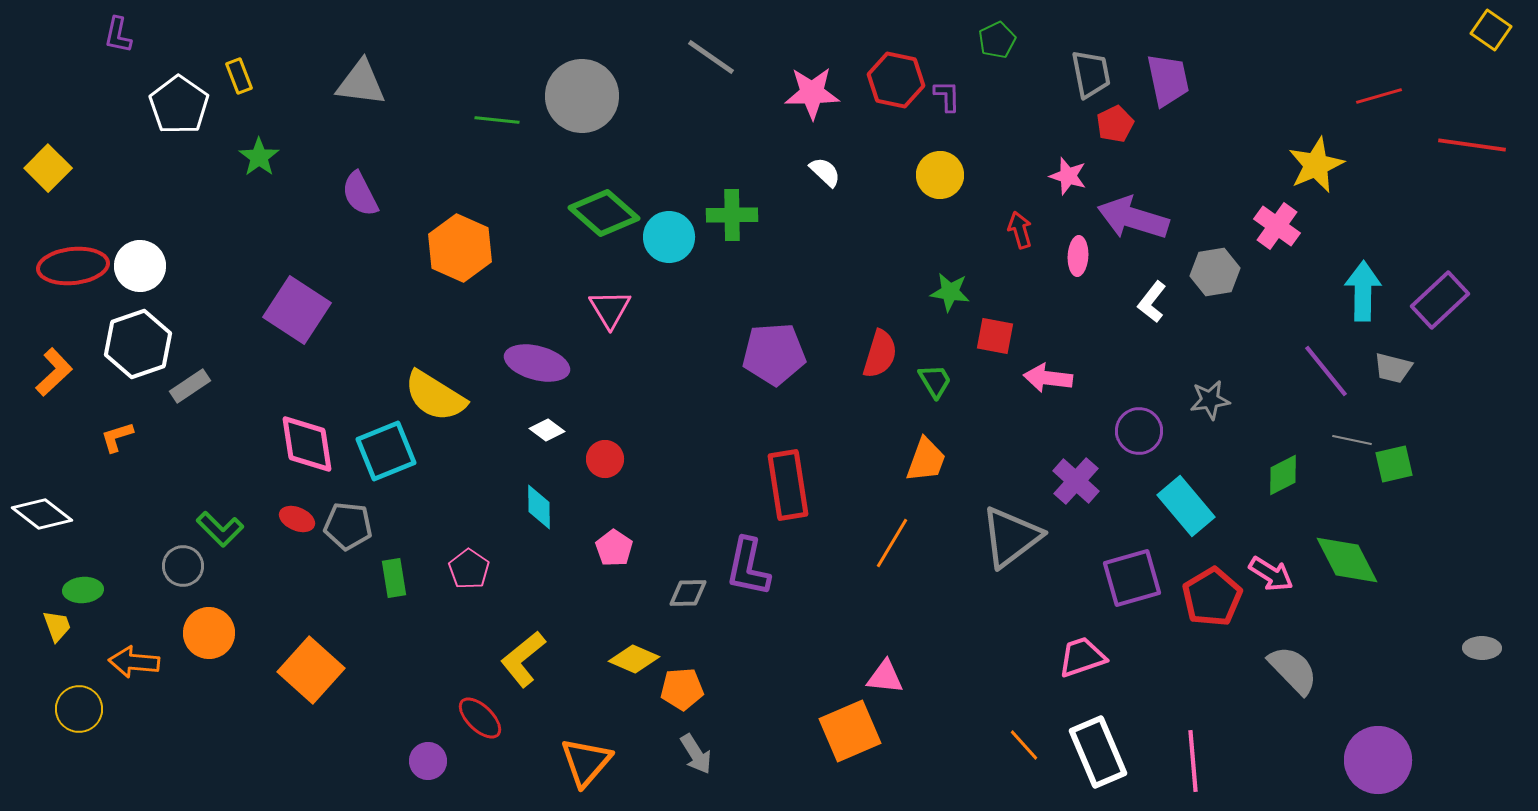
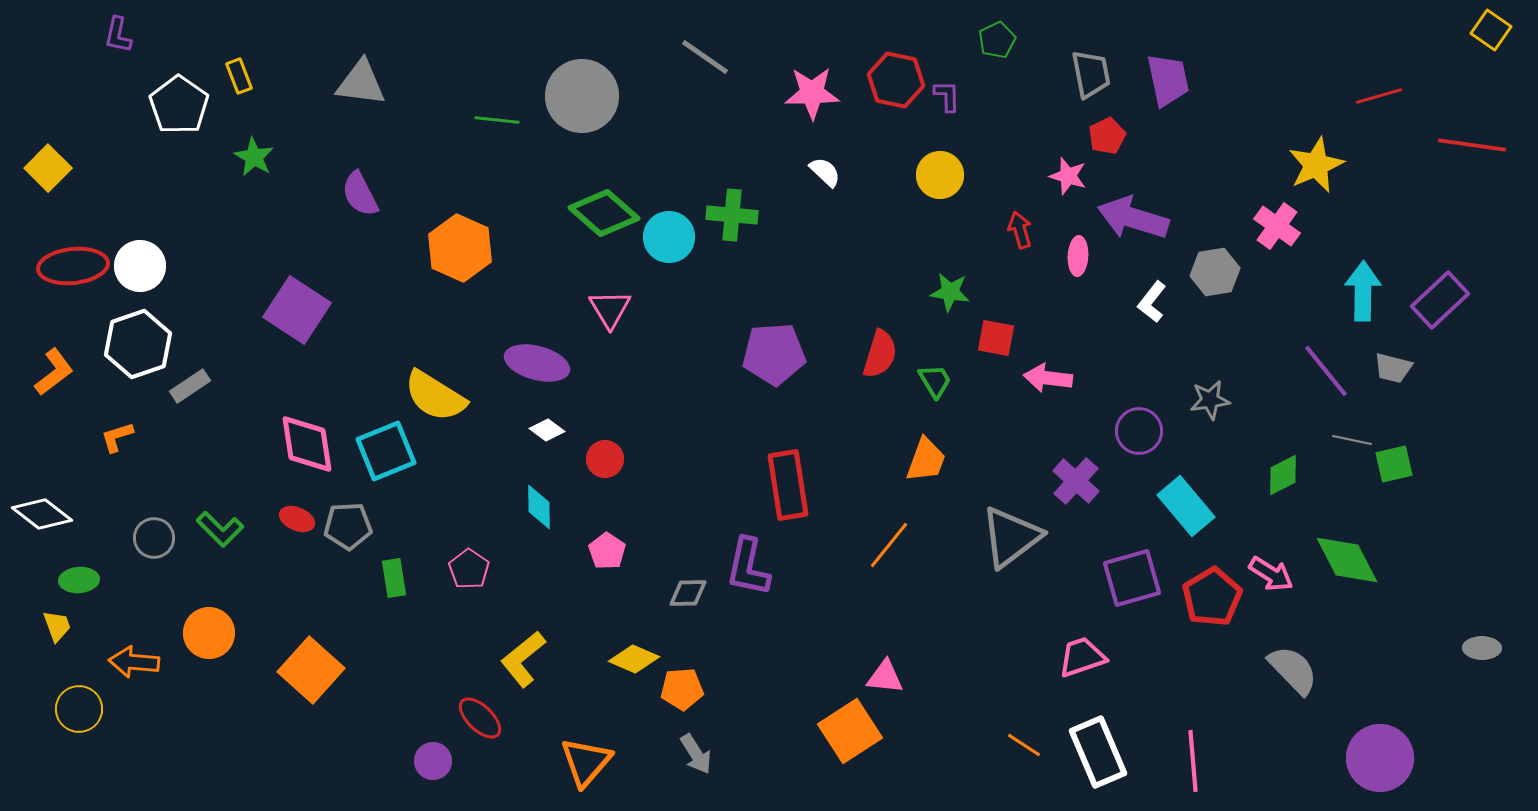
gray line at (711, 57): moved 6 px left
red pentagon at (1115, 124): moved 8 px left, 12 px down
green star at (259, 157): moved 5 px left; rotated 6 degrees counterclockwise
green cross at (732, 215): rotated 6 degrees clockwise
red square at (995, 336): moved 1 px right, 2 px down
orange L-shape at (54, 372): rotated 6 degrees clockwise
gray pentagon at (348, 526): rotated 9 degrees counterclockwise
orange line at (892, 543): moved 3 px left, 2 px down; rotated 8 degrees clockwise
pink pentagon at (614, 548): moved 7 px left, 3 px down
gray circle at (183, 566): moved 29 px left, 28 px up
green ellipse at (83, 590): moved 4 px left, 10 px up
orange square at (850, 731): rotated 10 degrees counterclockwise
orange line at (1024, 745): rotated 15 degrees counterclockwise
purple circle at (1378, 760): moved 2 px right, 2 px up
purple circle at (428, 761): moved 5 px right
